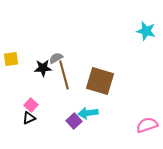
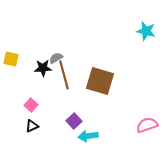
yellow square: rotated 21 degrees clockwise
cyan arrow: moved 23 px down
black triangle: moved 3 px right, 8 px down
